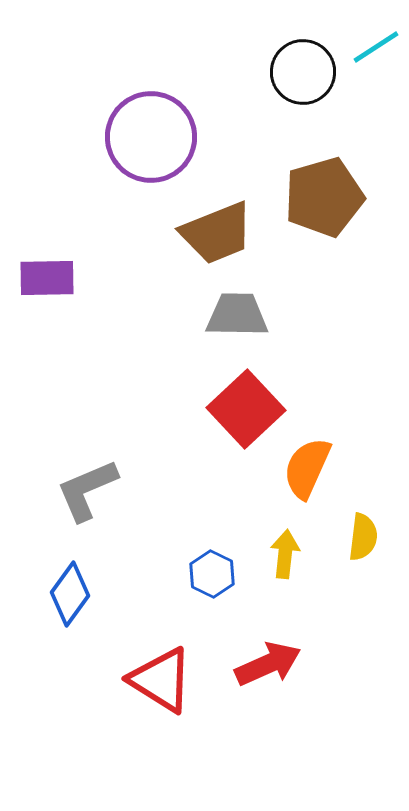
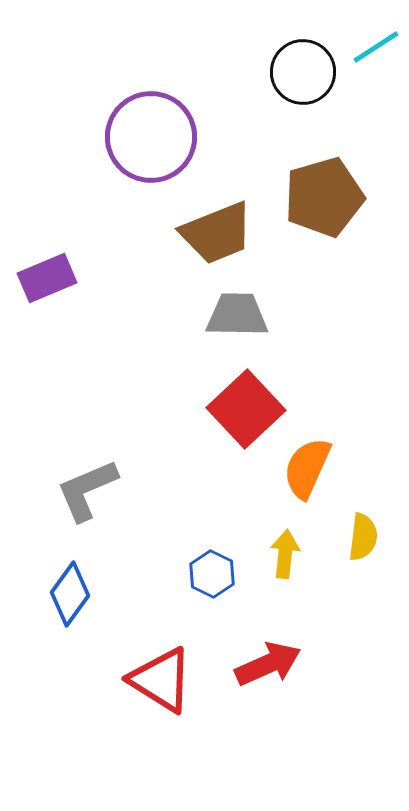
purple rectangle: rotated 22 degrees counterclockwise
